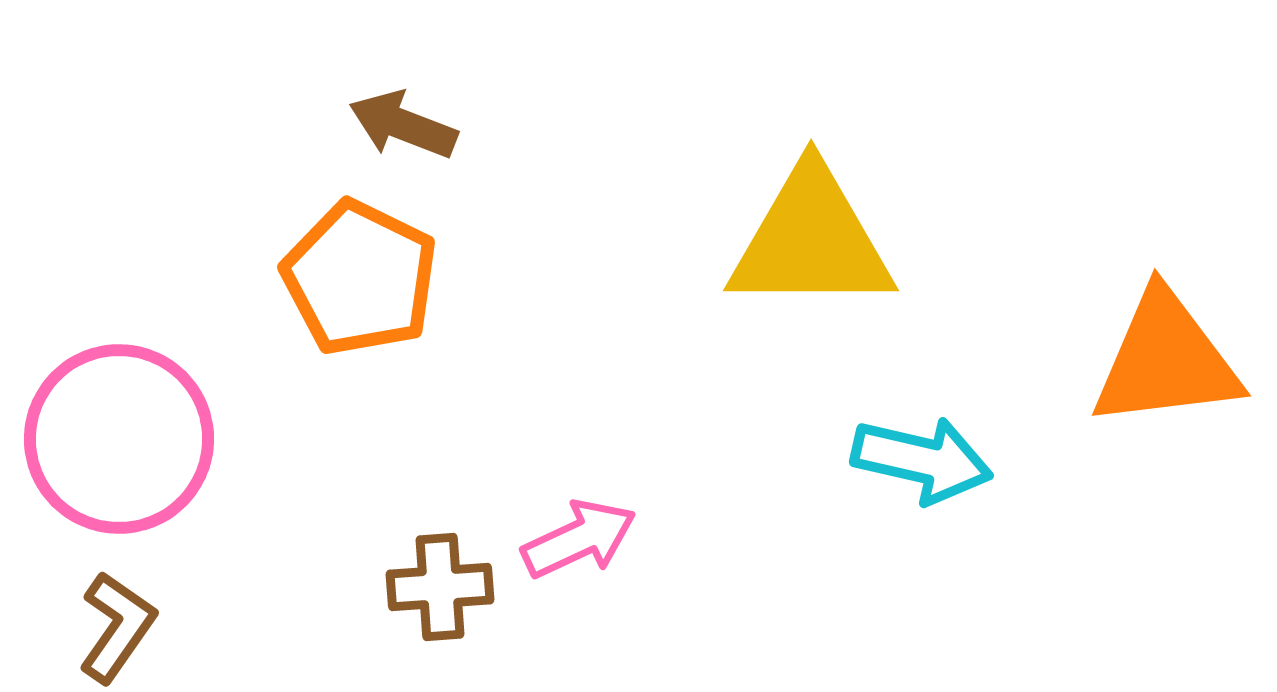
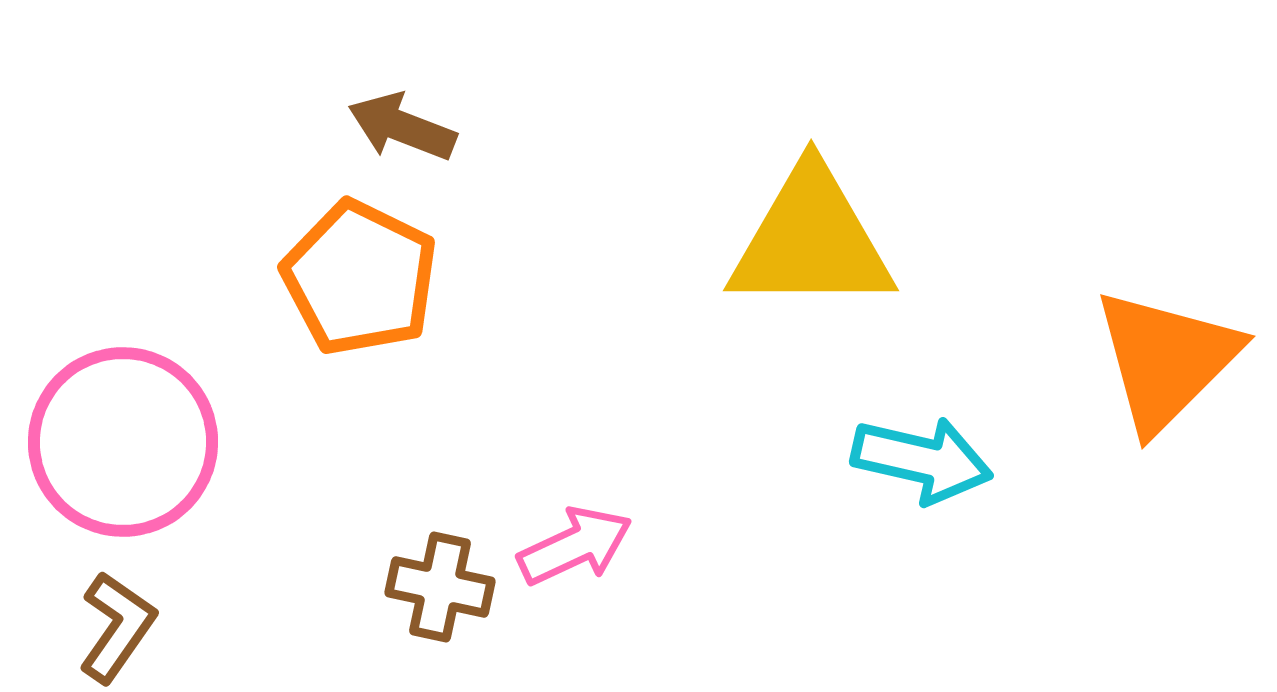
brown arrow: moved 1 px left, 2 px down
orange triangle: rotated 38 degrees counterclockwise
pink circle: moved 4 px right, 3 px down
pink arrow: moved 4 px left, 7 px down
brown cross: rotated 16 degrees clockwise
